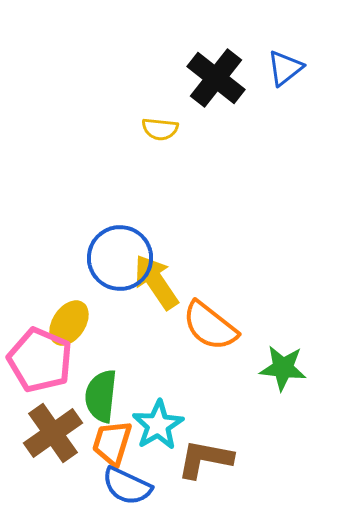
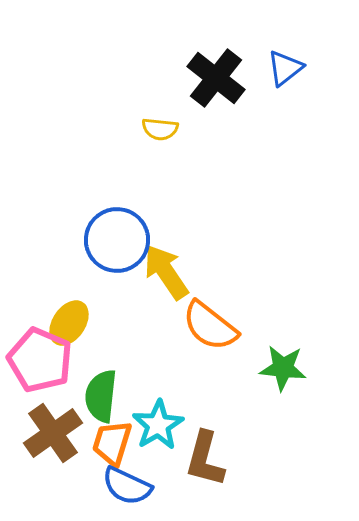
blue circle: moved 3 px left, 18 px up
yellow arrow: moved 10 px right, 10 px up
brown L-shape: rotated 86 degrees counterclockwise
